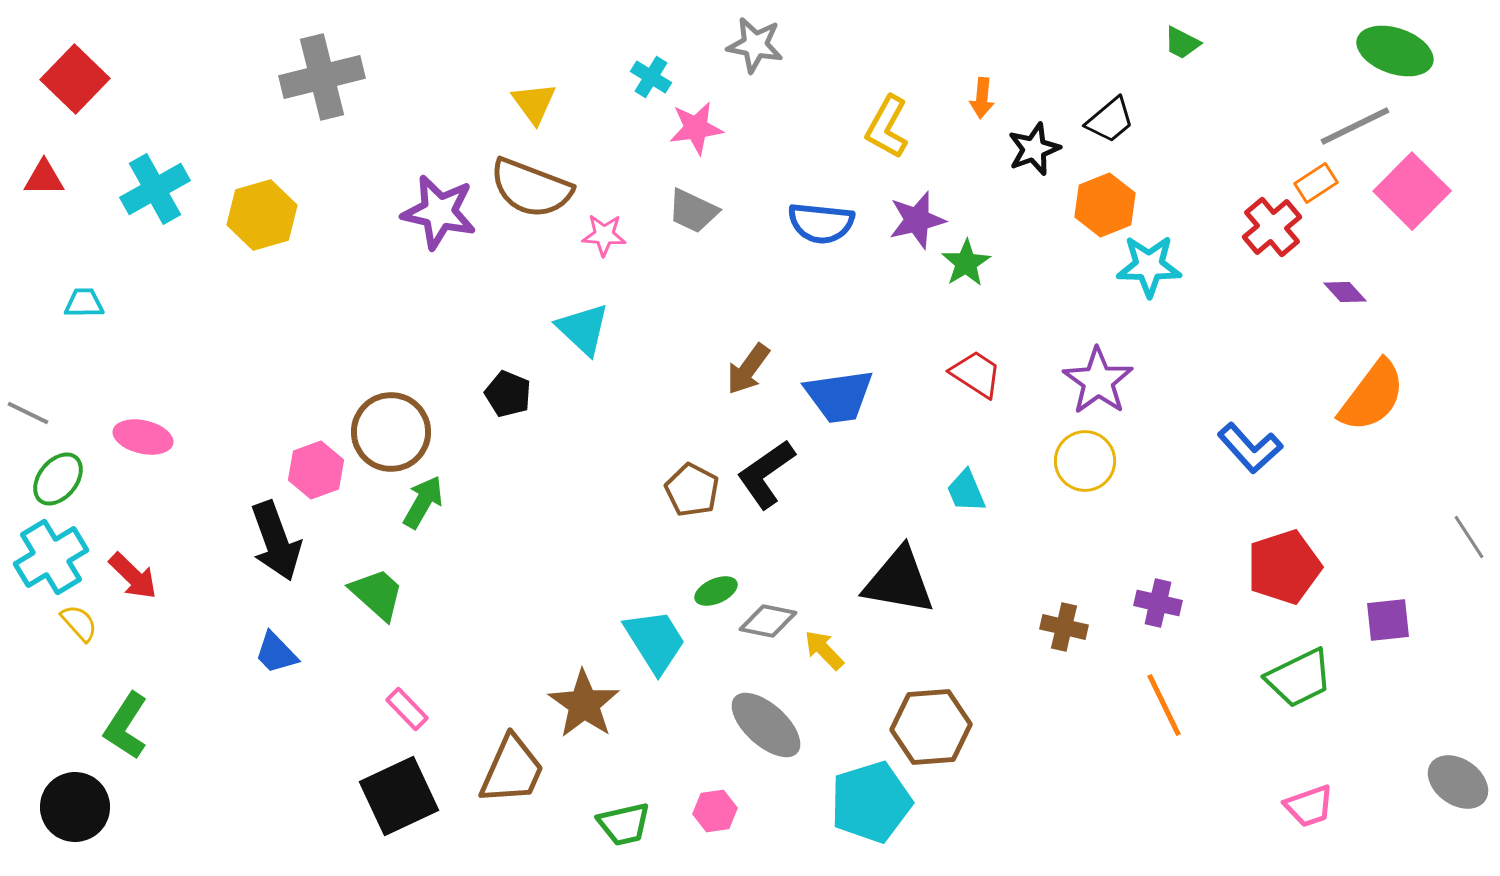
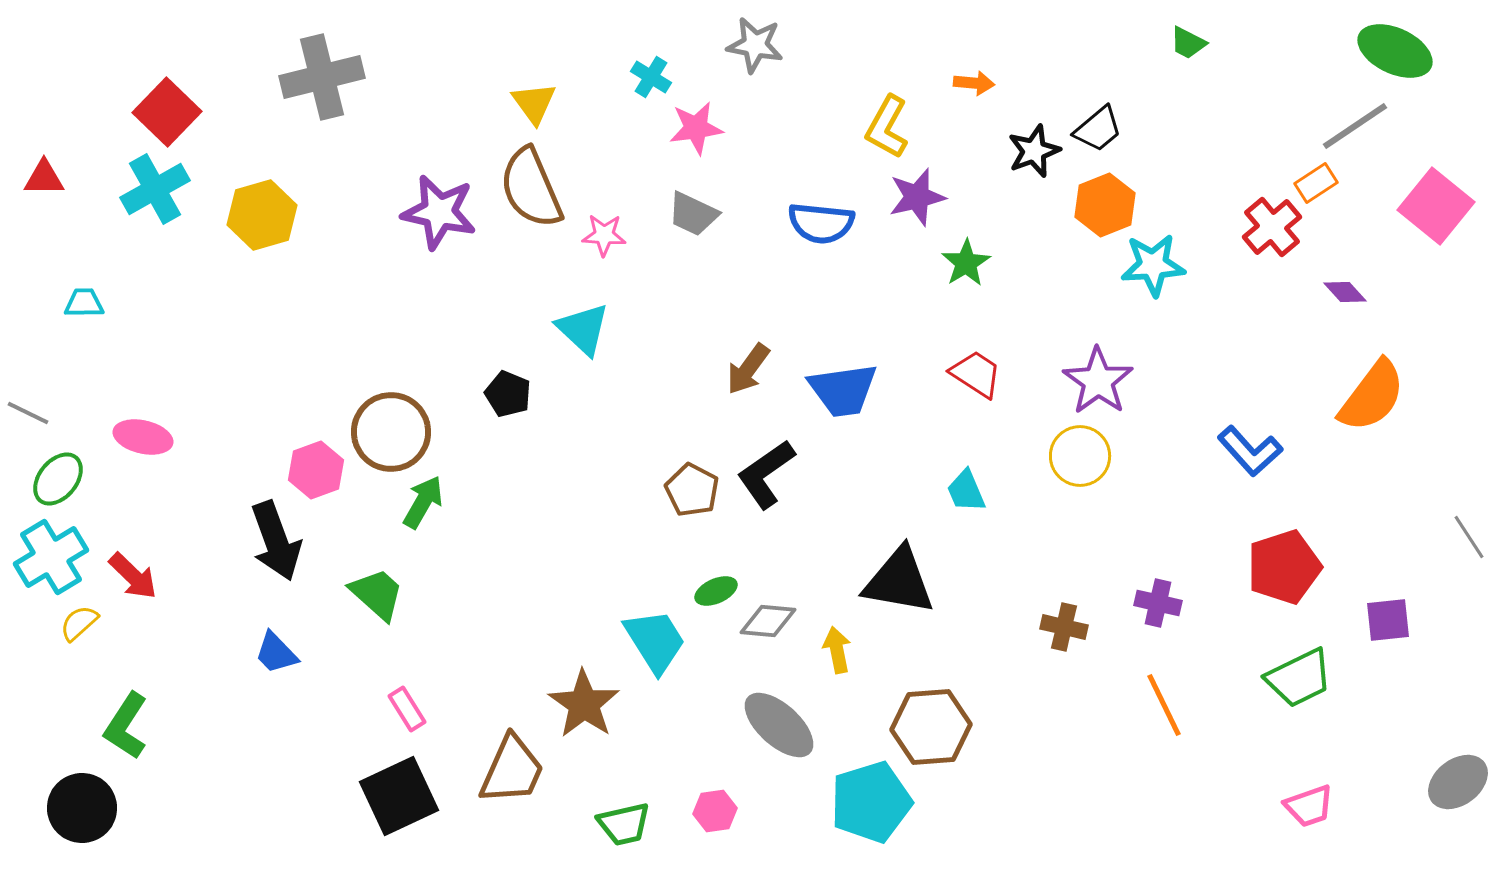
green trapezoid at (1182, 43): moved 6 px right
green ellipse at (1395, 51): rotated 6 degrees clockwise
red square at (75, 79): moved 92 px right, 33 px down
orange arrow at (982, 98): moved 8 px left, 15 px up; rotated 90 degrees counterclockwise
black trapezoid at (1110, 120): moved 12 px left, 9 px down
gray line at (1355, 126): rotated 8 degrees counterclockwise
black star at (1034, 149): moved 2 px down
brown semicircle at (531, 188): rotated 46 degrees clockwise
pink square at (1412, 191): moved 24 px right, 15 px down; rotated 6 degrees counterclockwise
gray trapezoid at (693, 211): moved 3 px down
purple star at (917, 220): moved 23 px up
cyan star at (1149, 266): moved 4 px right, 1 px up; rotated 4 degrees counterclockwise
blue trapezoid at (839, 396): moved 4 px right, 6 px up
blue L-shape at (1250, 448): moved 3 px down
yellow circle at (1085, 461): moved 5 px left, 5 px up
gray diamond at (768, 621): rotated 6 degrees counterclockwise
yellow semicircle at (79, 623): rotated 90 degrees counterclockwise
yellow arrow at (824, 650): moved 13 px right; rotated 33 degrees clockwise
pink rectangle at (407, 709): rotated 12 degrees clockwise
gray ellipse at (766, 725): moved 13 px right
gray ellipse at (1458, 782): rotated 72 degrees counterclockwise
black circle at (75, 807): moved 7 px right, 1 px down
